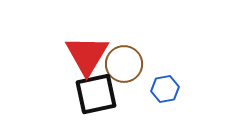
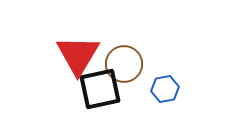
red triangle: moved 9 px left
black square: moved 4 px right, 5 px up
